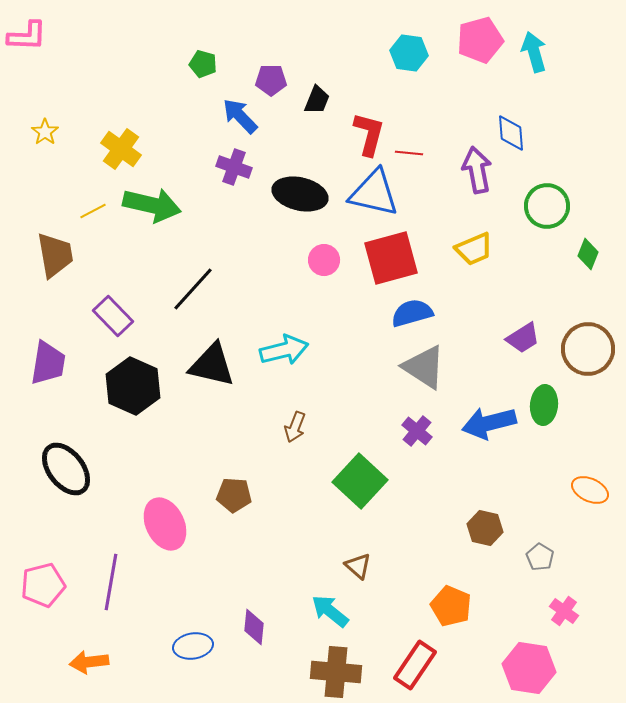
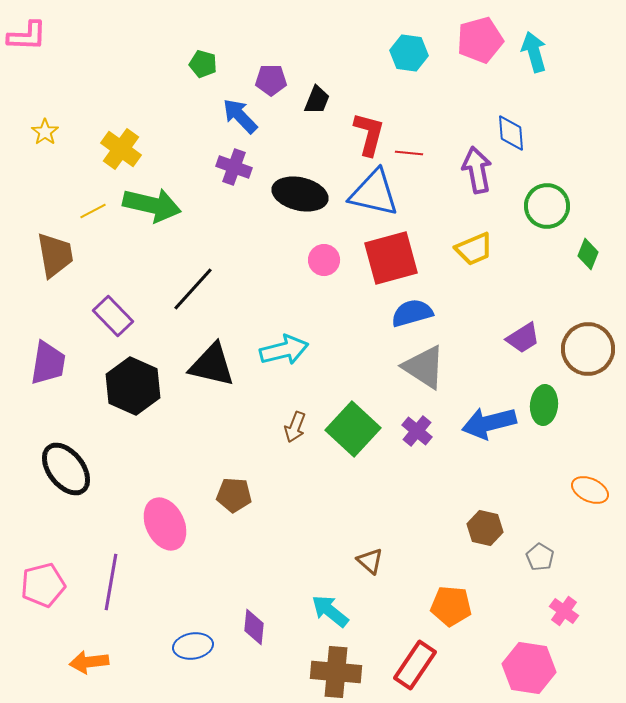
green square at (360, 481): moved 7 px left, 52 px up
brown triangle at (358, 566): moved 12 px right, 5 px up
orange pentagon at (451, 606): rotated 18 degrees counterclockwise
